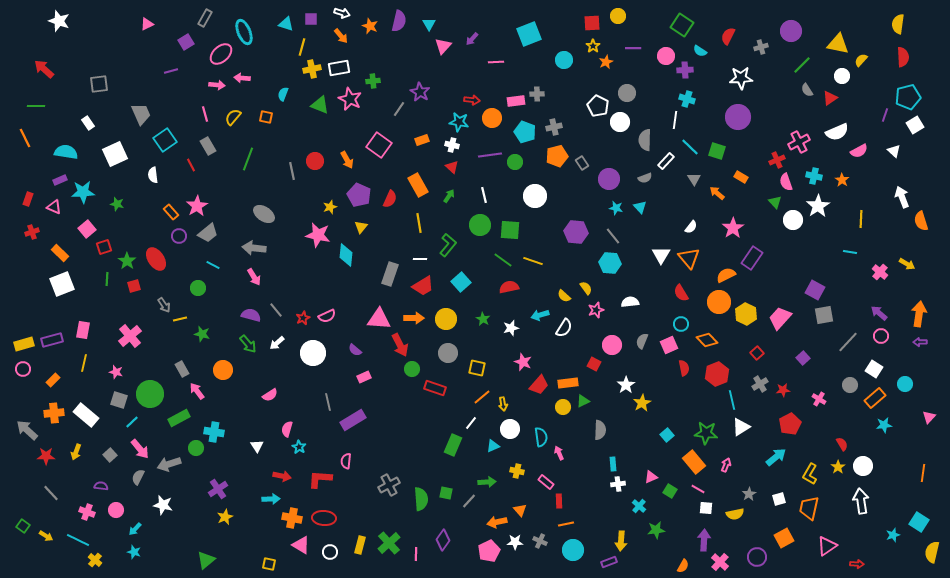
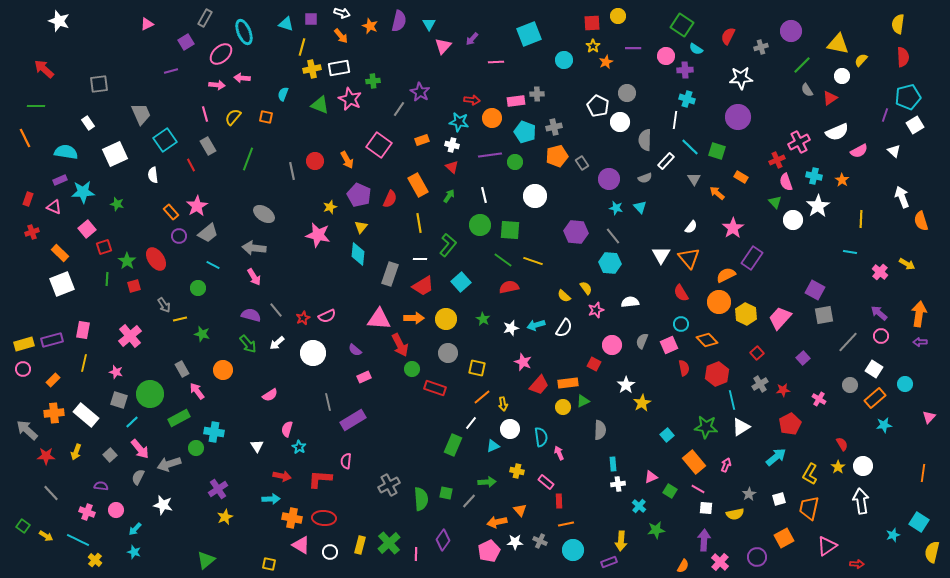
cyan semicircle at (700, 51): moved 4 px left, 2 px up
cyan diamond at (346, 255): moved 12 px right, 1 px up
cyan arrow at (540, 315): moved 4 px left, 10 px down
green star at (706, 433): moved 6 px up
